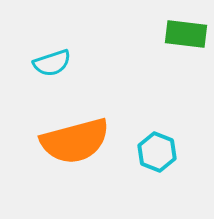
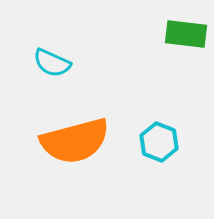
cyan semicircle: rotated 42 degrees clockwise
cyan hexagon: moved 2 px right, 10 px up
